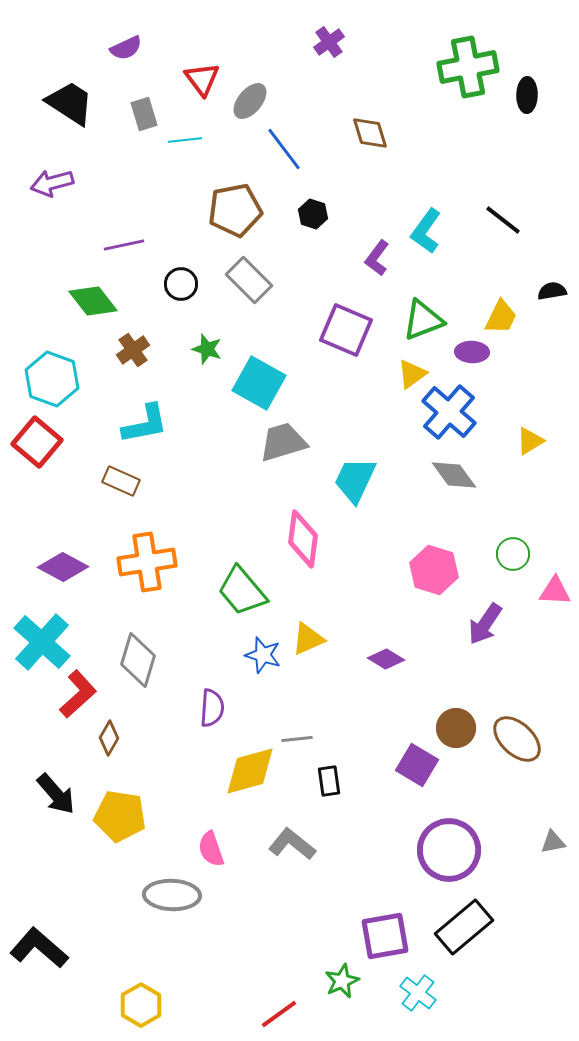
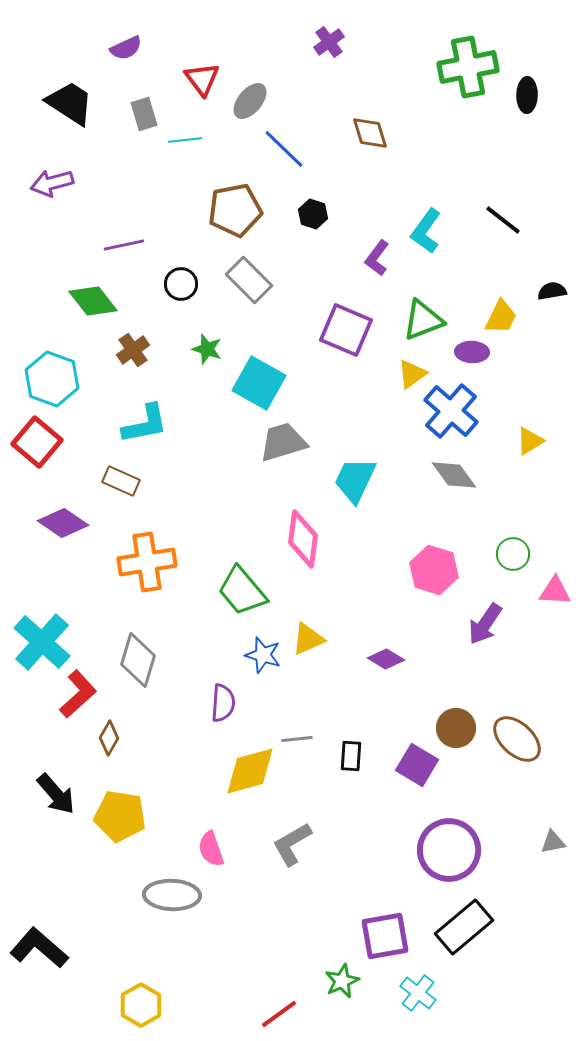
blue line at (284, 149): rotated 9 degrees counterclockwise
blue cross at (449, 412): moved 2 px right, 1 px up
purple diamond at (63, 567): moved 44 px up; rotated 6 degrees clockwise
purple semicircle at (212, 708): moved 11 px right, 5 px up
black rectangle at (329, 781): moved 22 px right, 25 px up; rotated 12 degrees clockwise
gray L-shape at (292, 844): rotated 69 degrees counterclockwise
